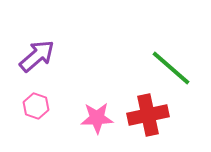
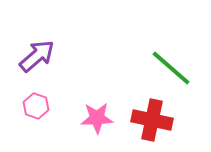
red cross: moved 4 px right, 5 px down; rotated 24 degrees clockwise
